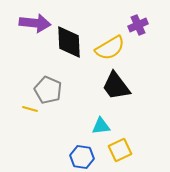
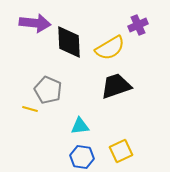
black trapezoid: rotated 108 degrees clockwise
cyan triangle: moved 21 px left
yellow square: moved 1 px right, 1 px down
